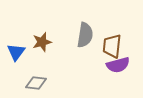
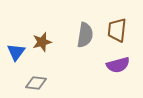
brown trapezoid: moved 5 px right, 16 px up
